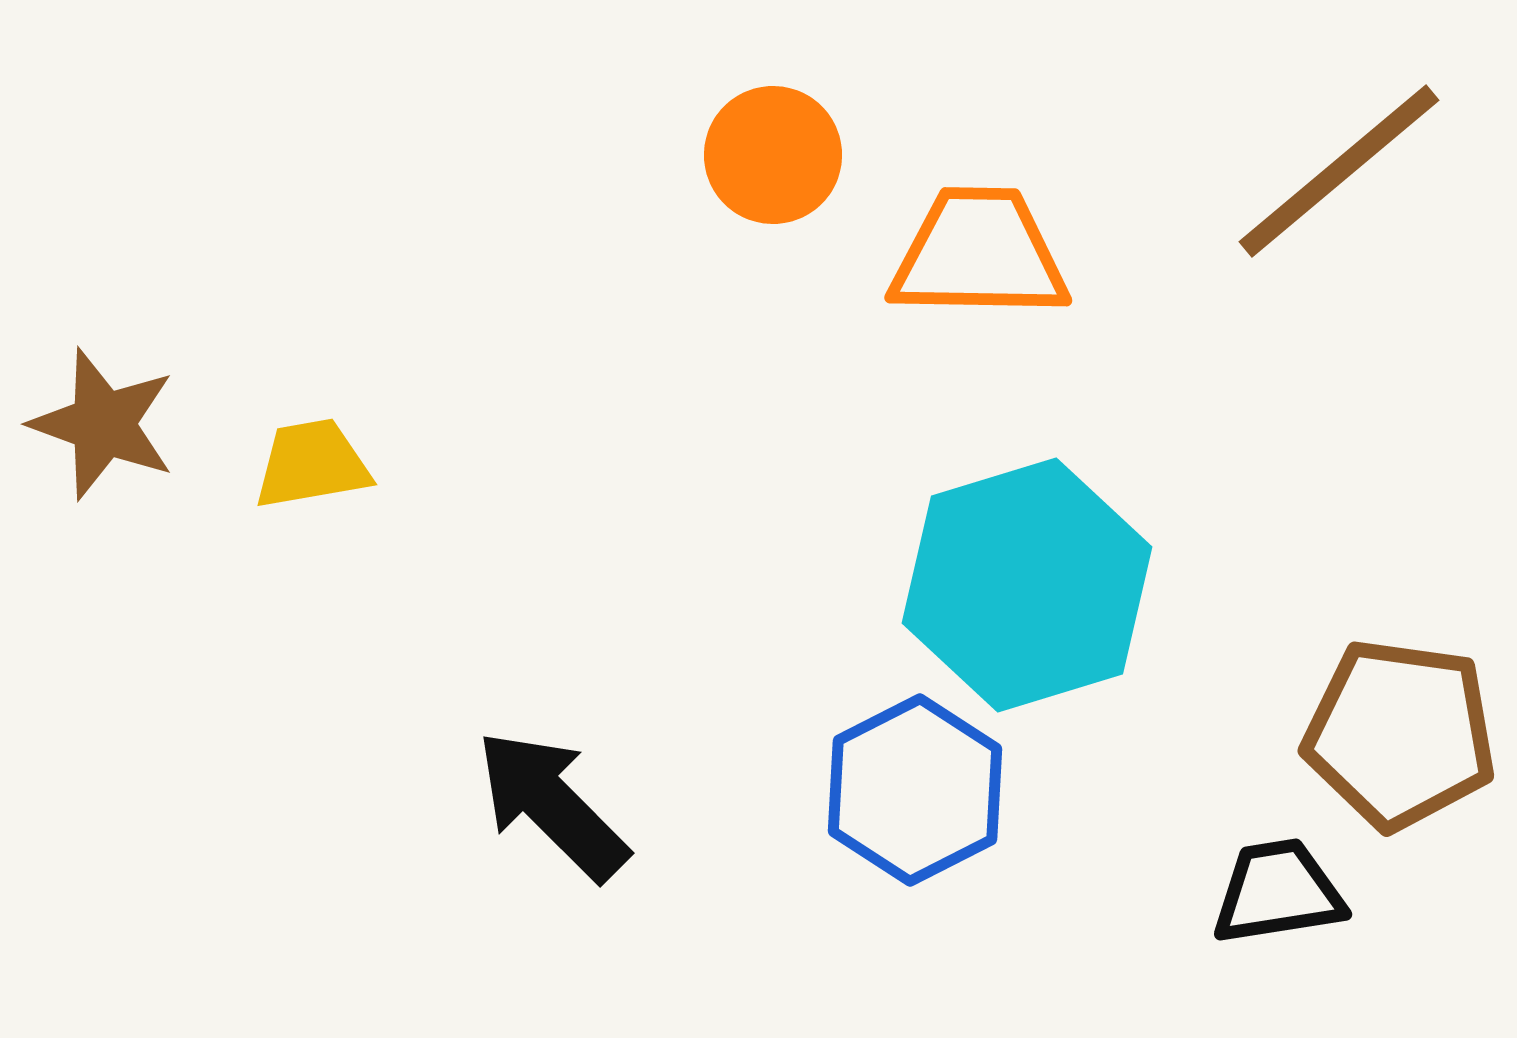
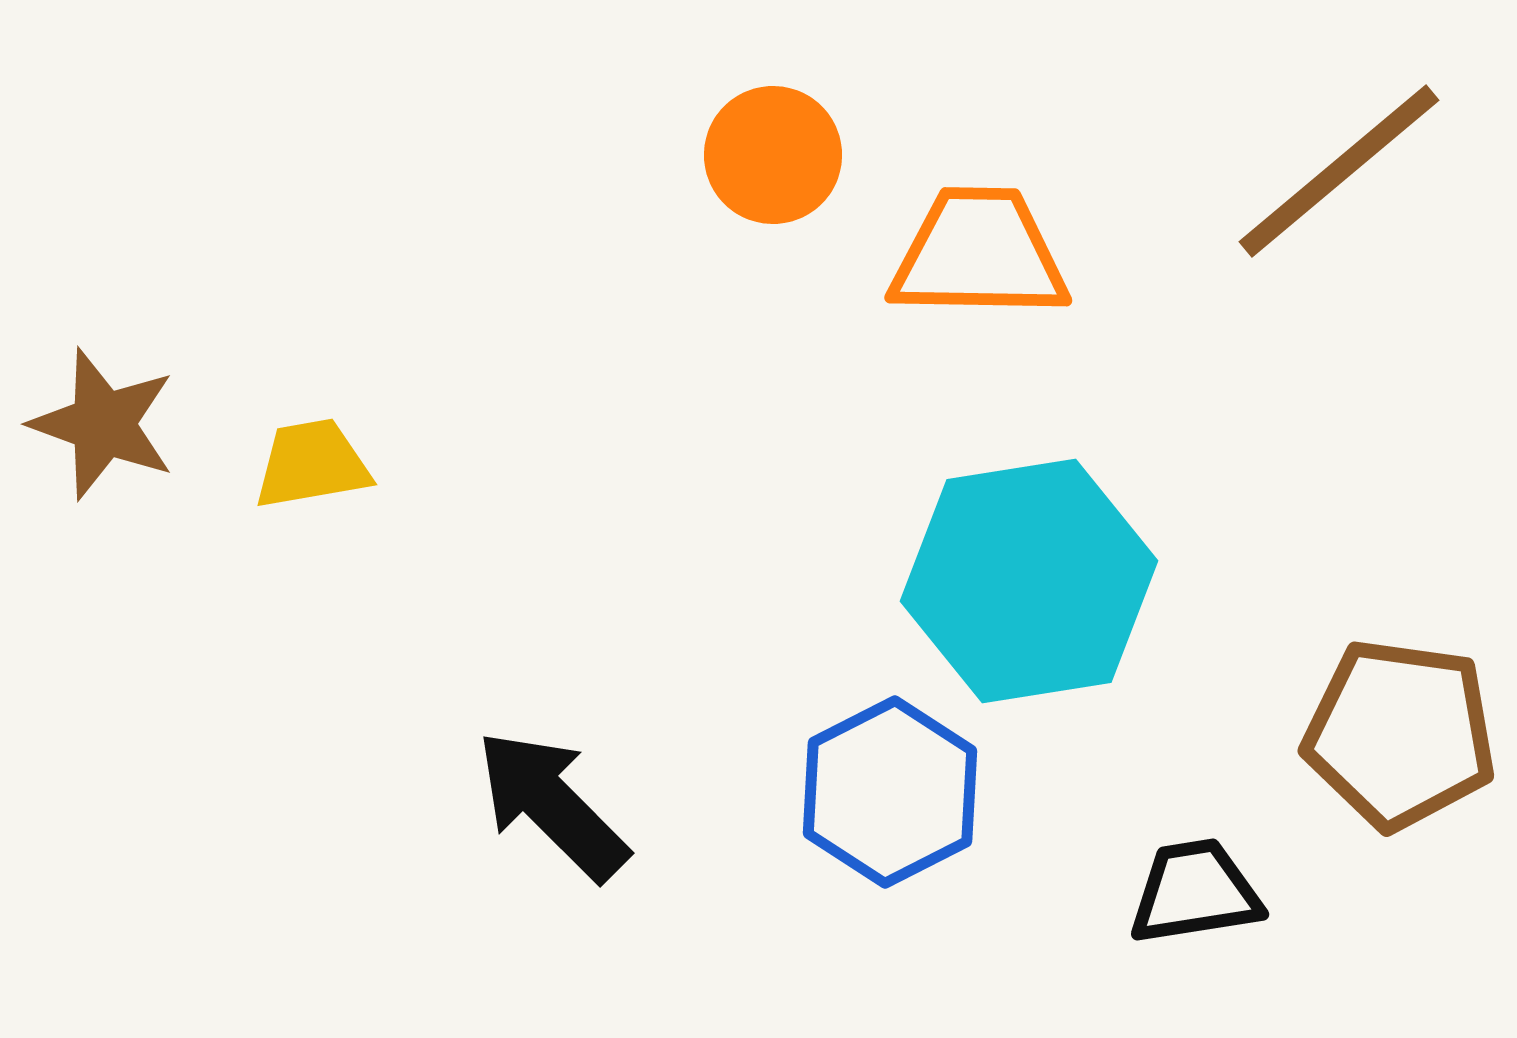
cyan hexagon: moved 2 px right, 4 px up; rotated 8 degrees clockwise
blue hexagon: moved 25 px left, 2 px down
black trapezoid: moved 83 px left
